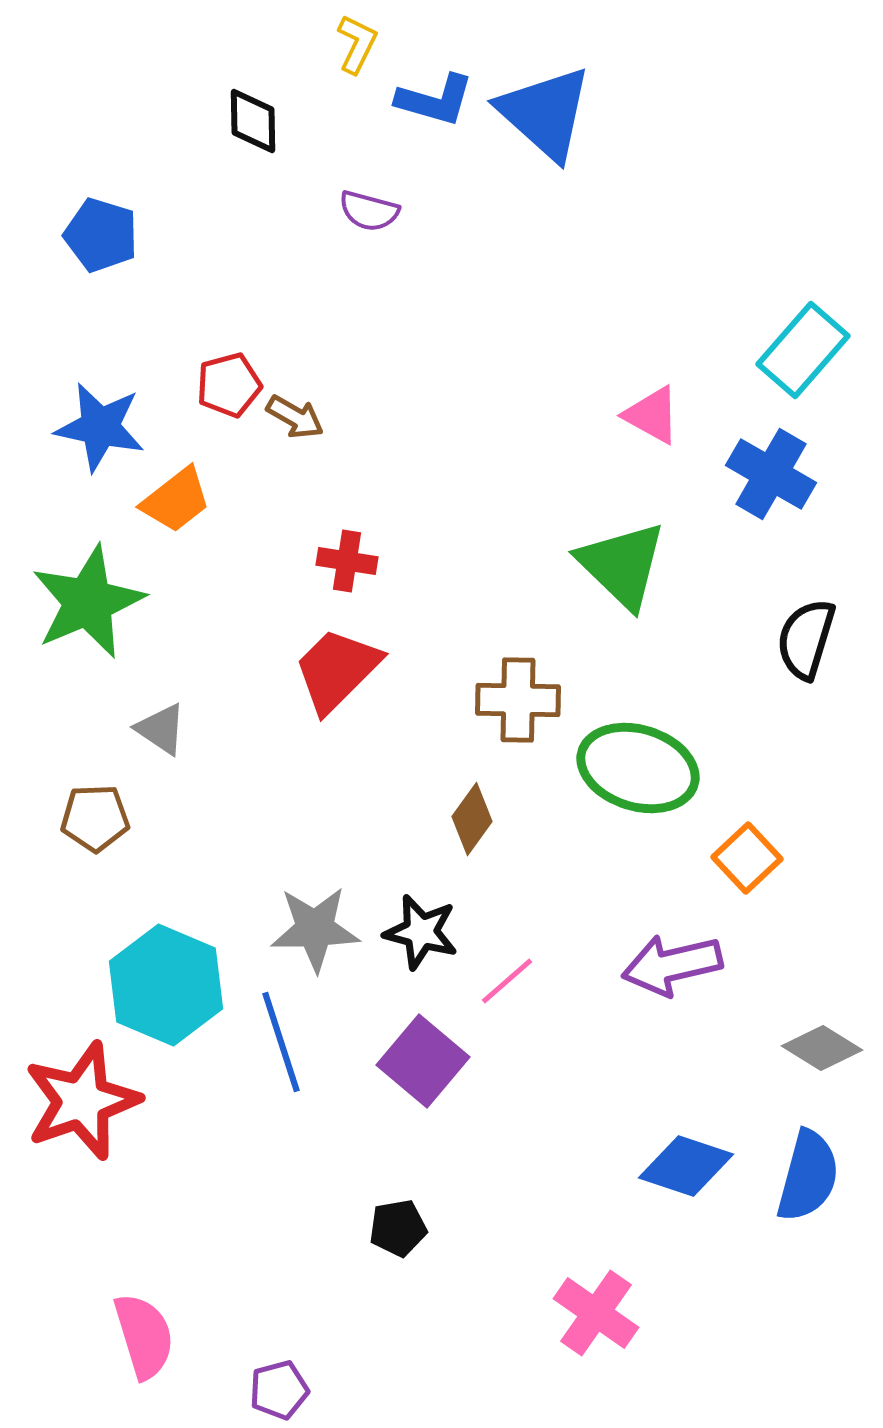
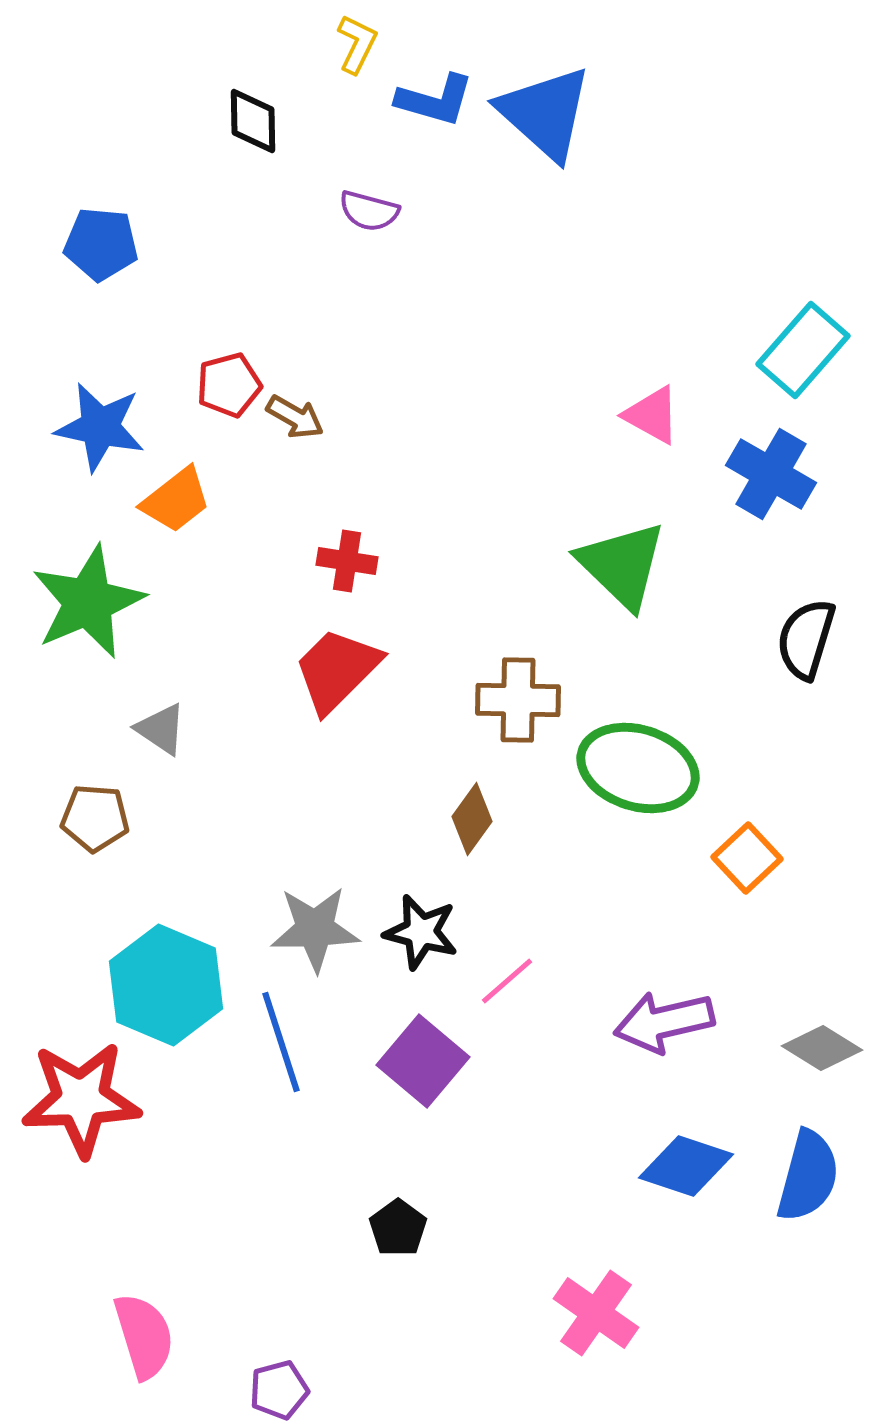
blue pentagon: moved 9 px down; rotated 12 degrees counterclockwise
brown pentagon: rotated 6 degrees clockwise
purple arrow: moved 8 px left, 57 px down
red star: moved 1 px left, 2 px up; rotated 17 degrees clockwise
black pentagon: rotated 26 degrees counterclockwise
